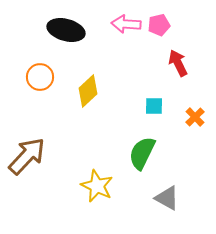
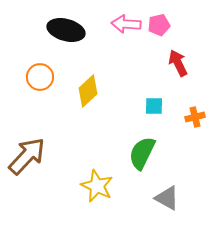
orange cross: rotated 30 degrees clockwise
